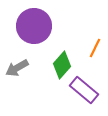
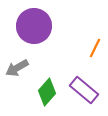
green diamond: moved 15 px left, 27 px down
